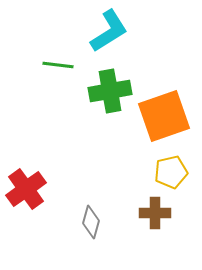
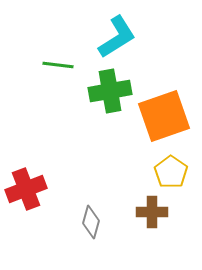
cyan L-shape: moved 8 px right, 6 px down
yellow pentagon: rotated 24 degrees counterclockwise
red cross: rotated 15 degrees clockwise
brown cross: moved 3 px left, 1 px up
